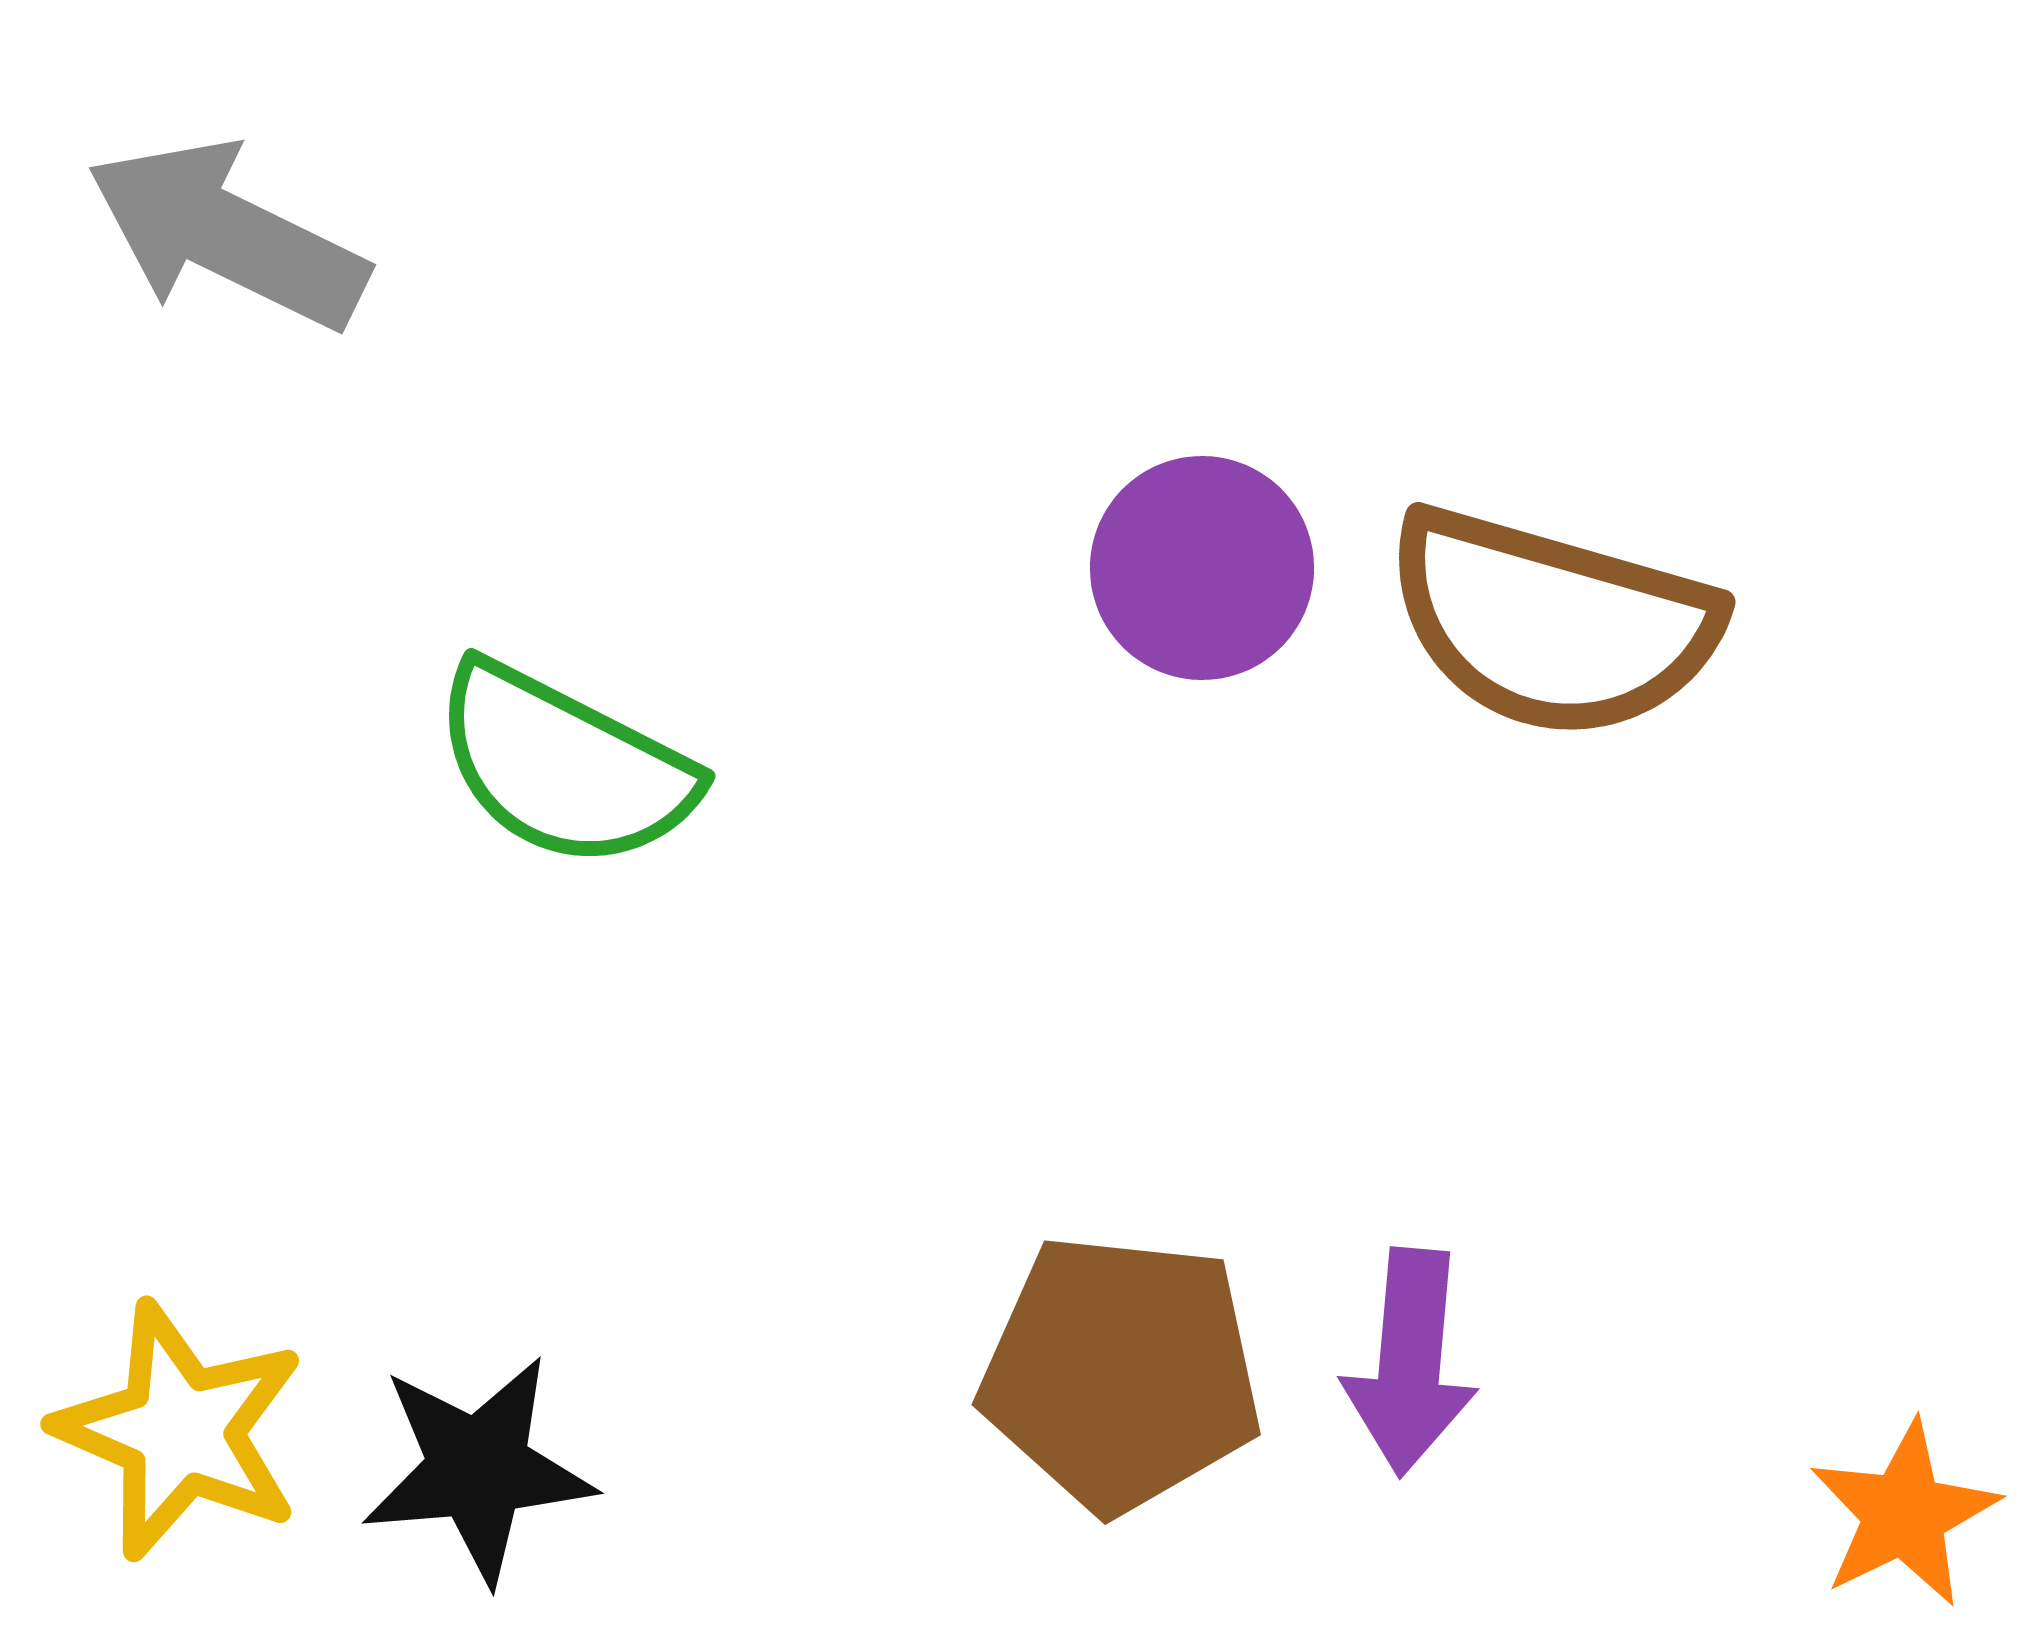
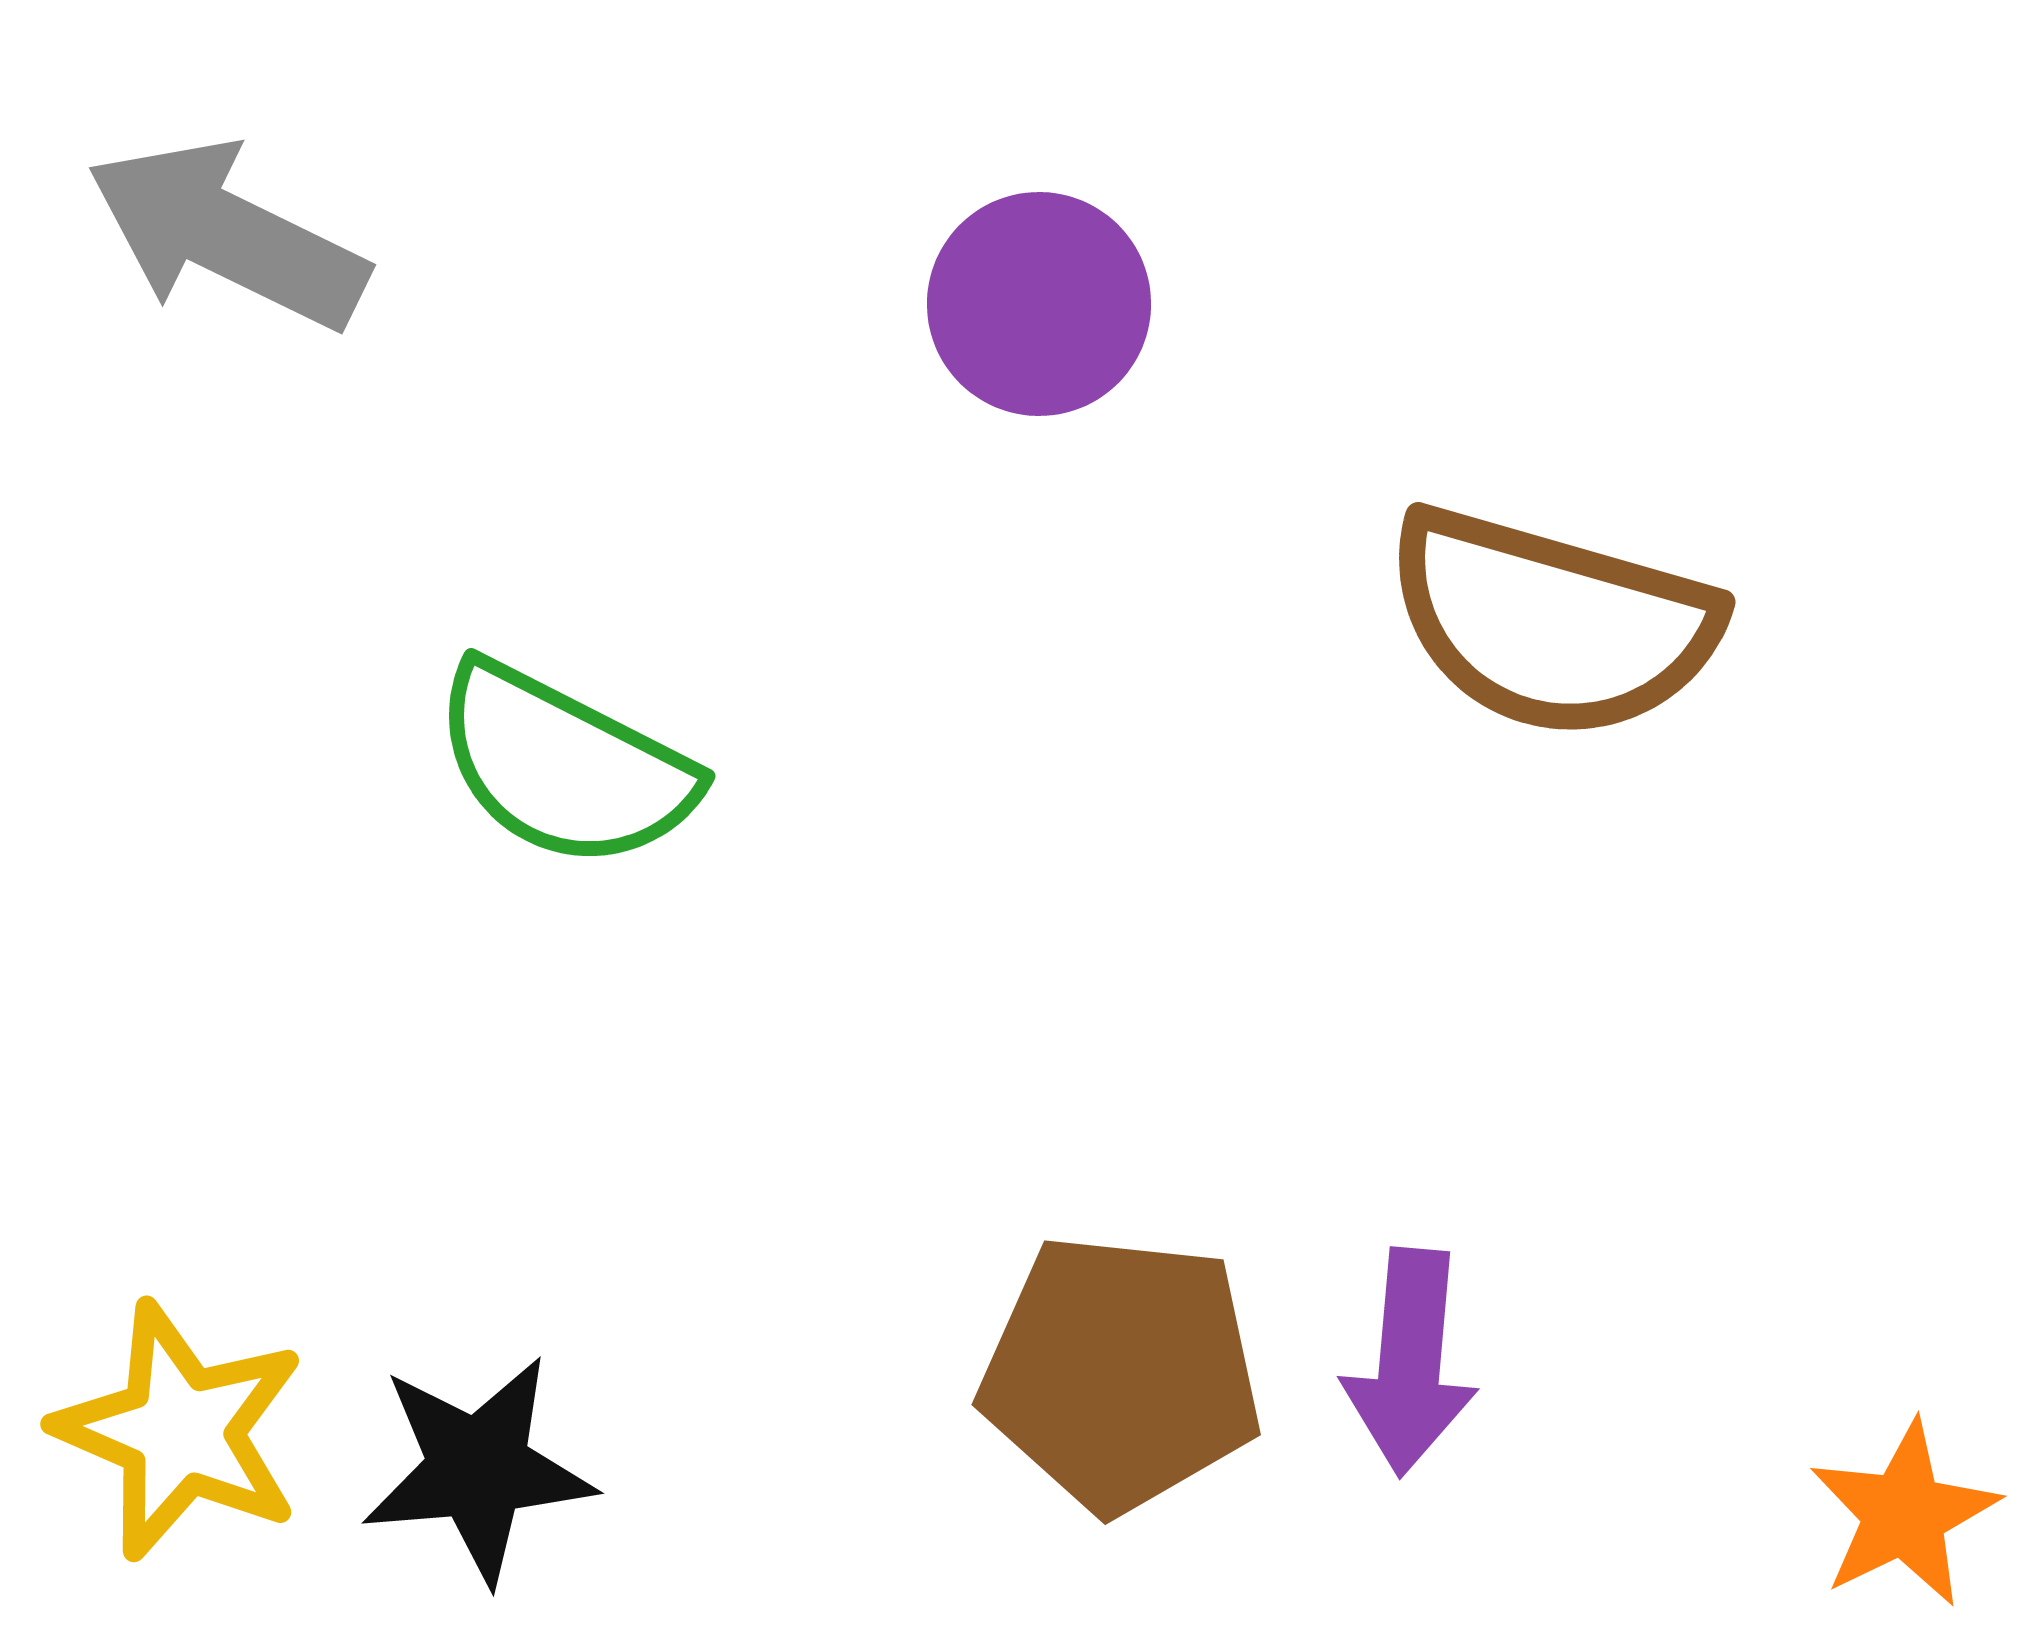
purple circle: moved 163 px left, 264 px up
